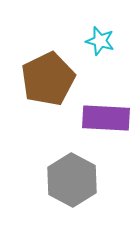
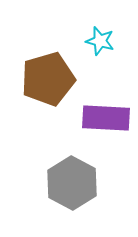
brown pentagon: rotated 10 degrees clockwise
gray hexagon: moved 3 px down
